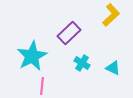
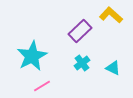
yellow L-shape: rotated 95 degrees counterclockwise
purple rectangle: moved 11 px right, 2 px up
cyan cross: rotated 21 degrees clockwise
pink line: rotated 54 degrees clockwise
